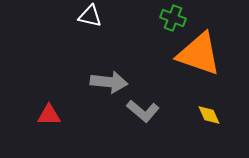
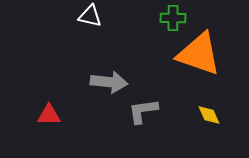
green cross: rotated 20 degrees counterclockwise
gray L-shape: rotated 132 degrees clockwise
